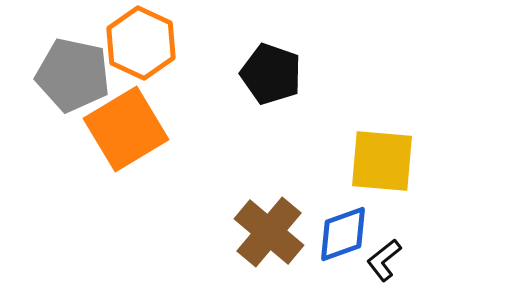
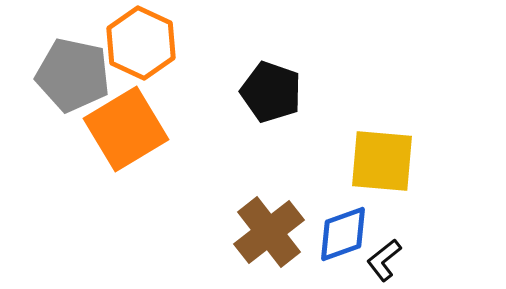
black pentagon: moved 18 px down
brown cross: rotated 12 degrees clockwise
